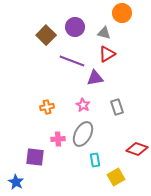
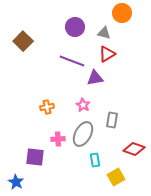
brown square: moved 23 px left, 6 px down
gray rectangle: moved 5 px left, 13 px down; rotated 28 degrees clockwise
red diamond: moved 3 px left
